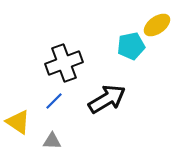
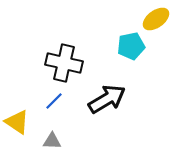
yellow ellipse: moved 1 px left, 6 px up
black cross: rotated 33 degrees clockwise
yellow triangle: moved 1 px left
